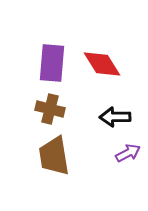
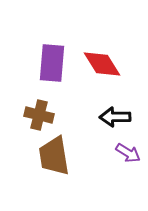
brown cross: moved 11 px left, 6 px down
purple arrow: rotated 60 degrees clockwise
